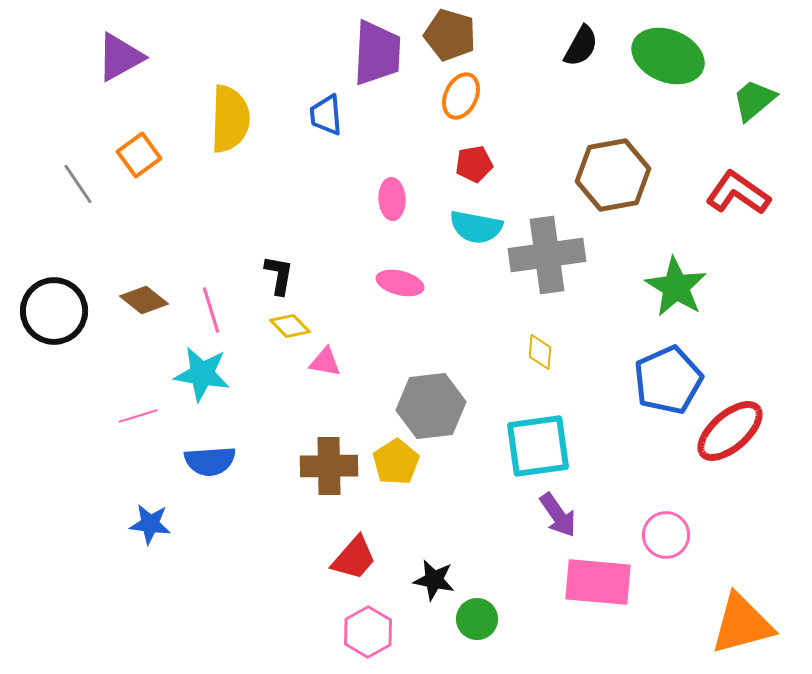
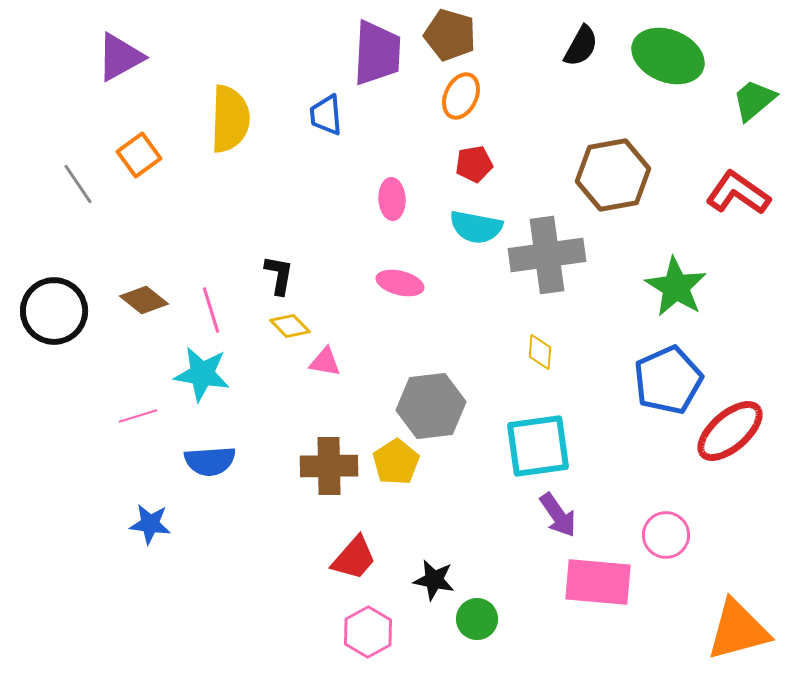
orange triangle at (742, 624): moved 4 px left, 6 px down
